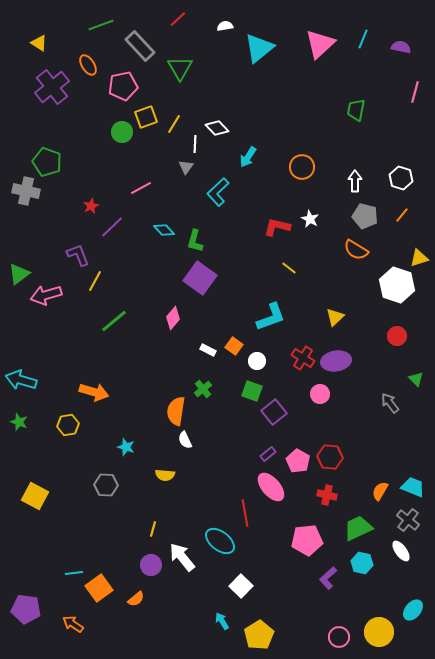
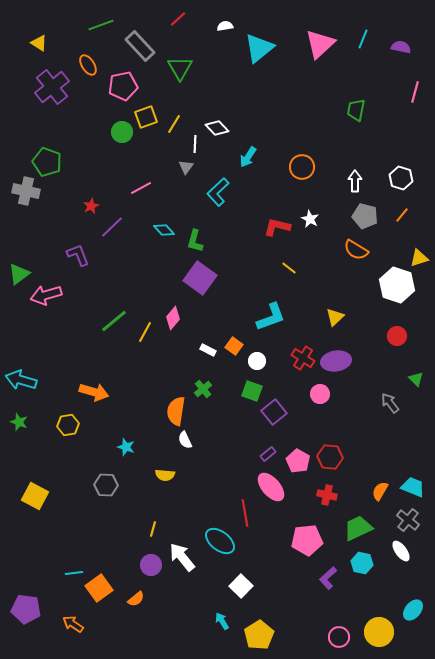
yellow line at (95, 281): moved 50 px right, 51 px down
